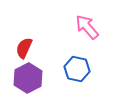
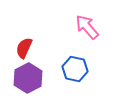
blue hexagon: moved 2 px left
